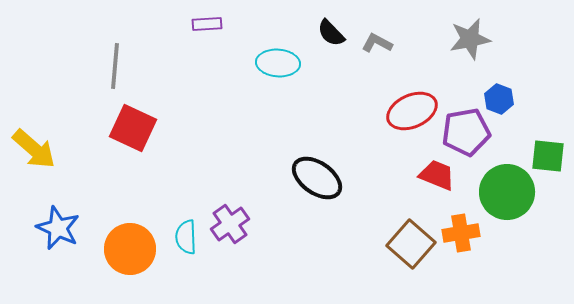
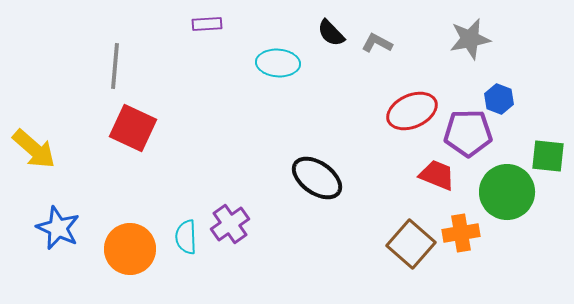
purple pentagon: moved 2 px right, 1 px down; rotated 9 degrees clockwise
